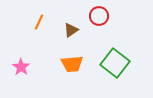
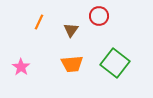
brown triangle: rotated 21 degrees counterclockwise
